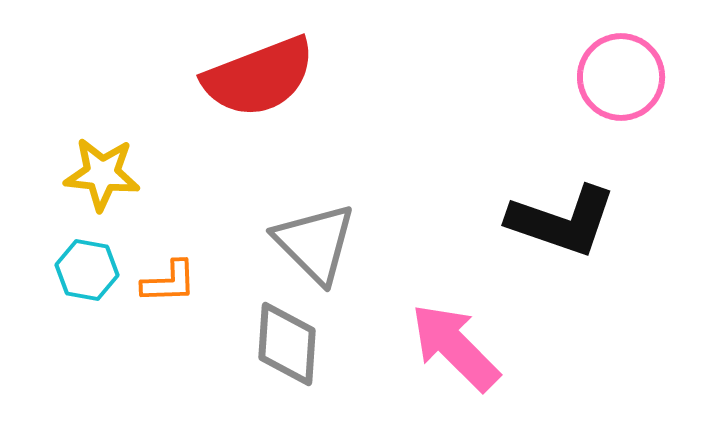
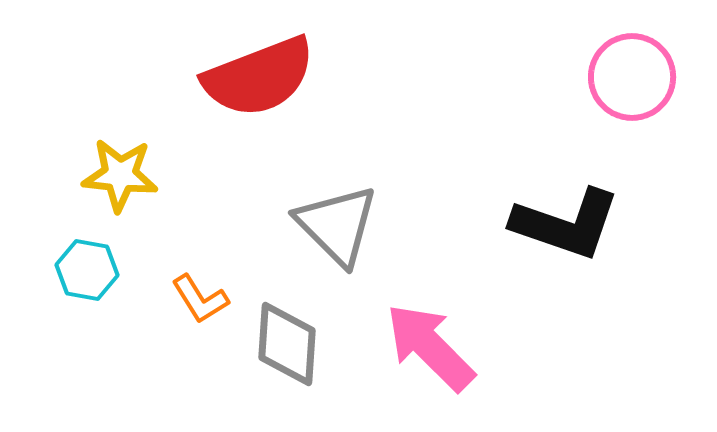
pink circle: moved 11 px right
yellow star: moved 18 px right, 1 px down
black L-shape: moved 4 px right, 3 px down
gray triangle: moved 22 px right, 18 px up
orange L-shape: moved 31 px right, 17 px down; rotated 60 degrees clockwise
pink arrow: moved 25 px left
